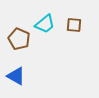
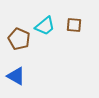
cyan trapezoid: moved 2 px down
